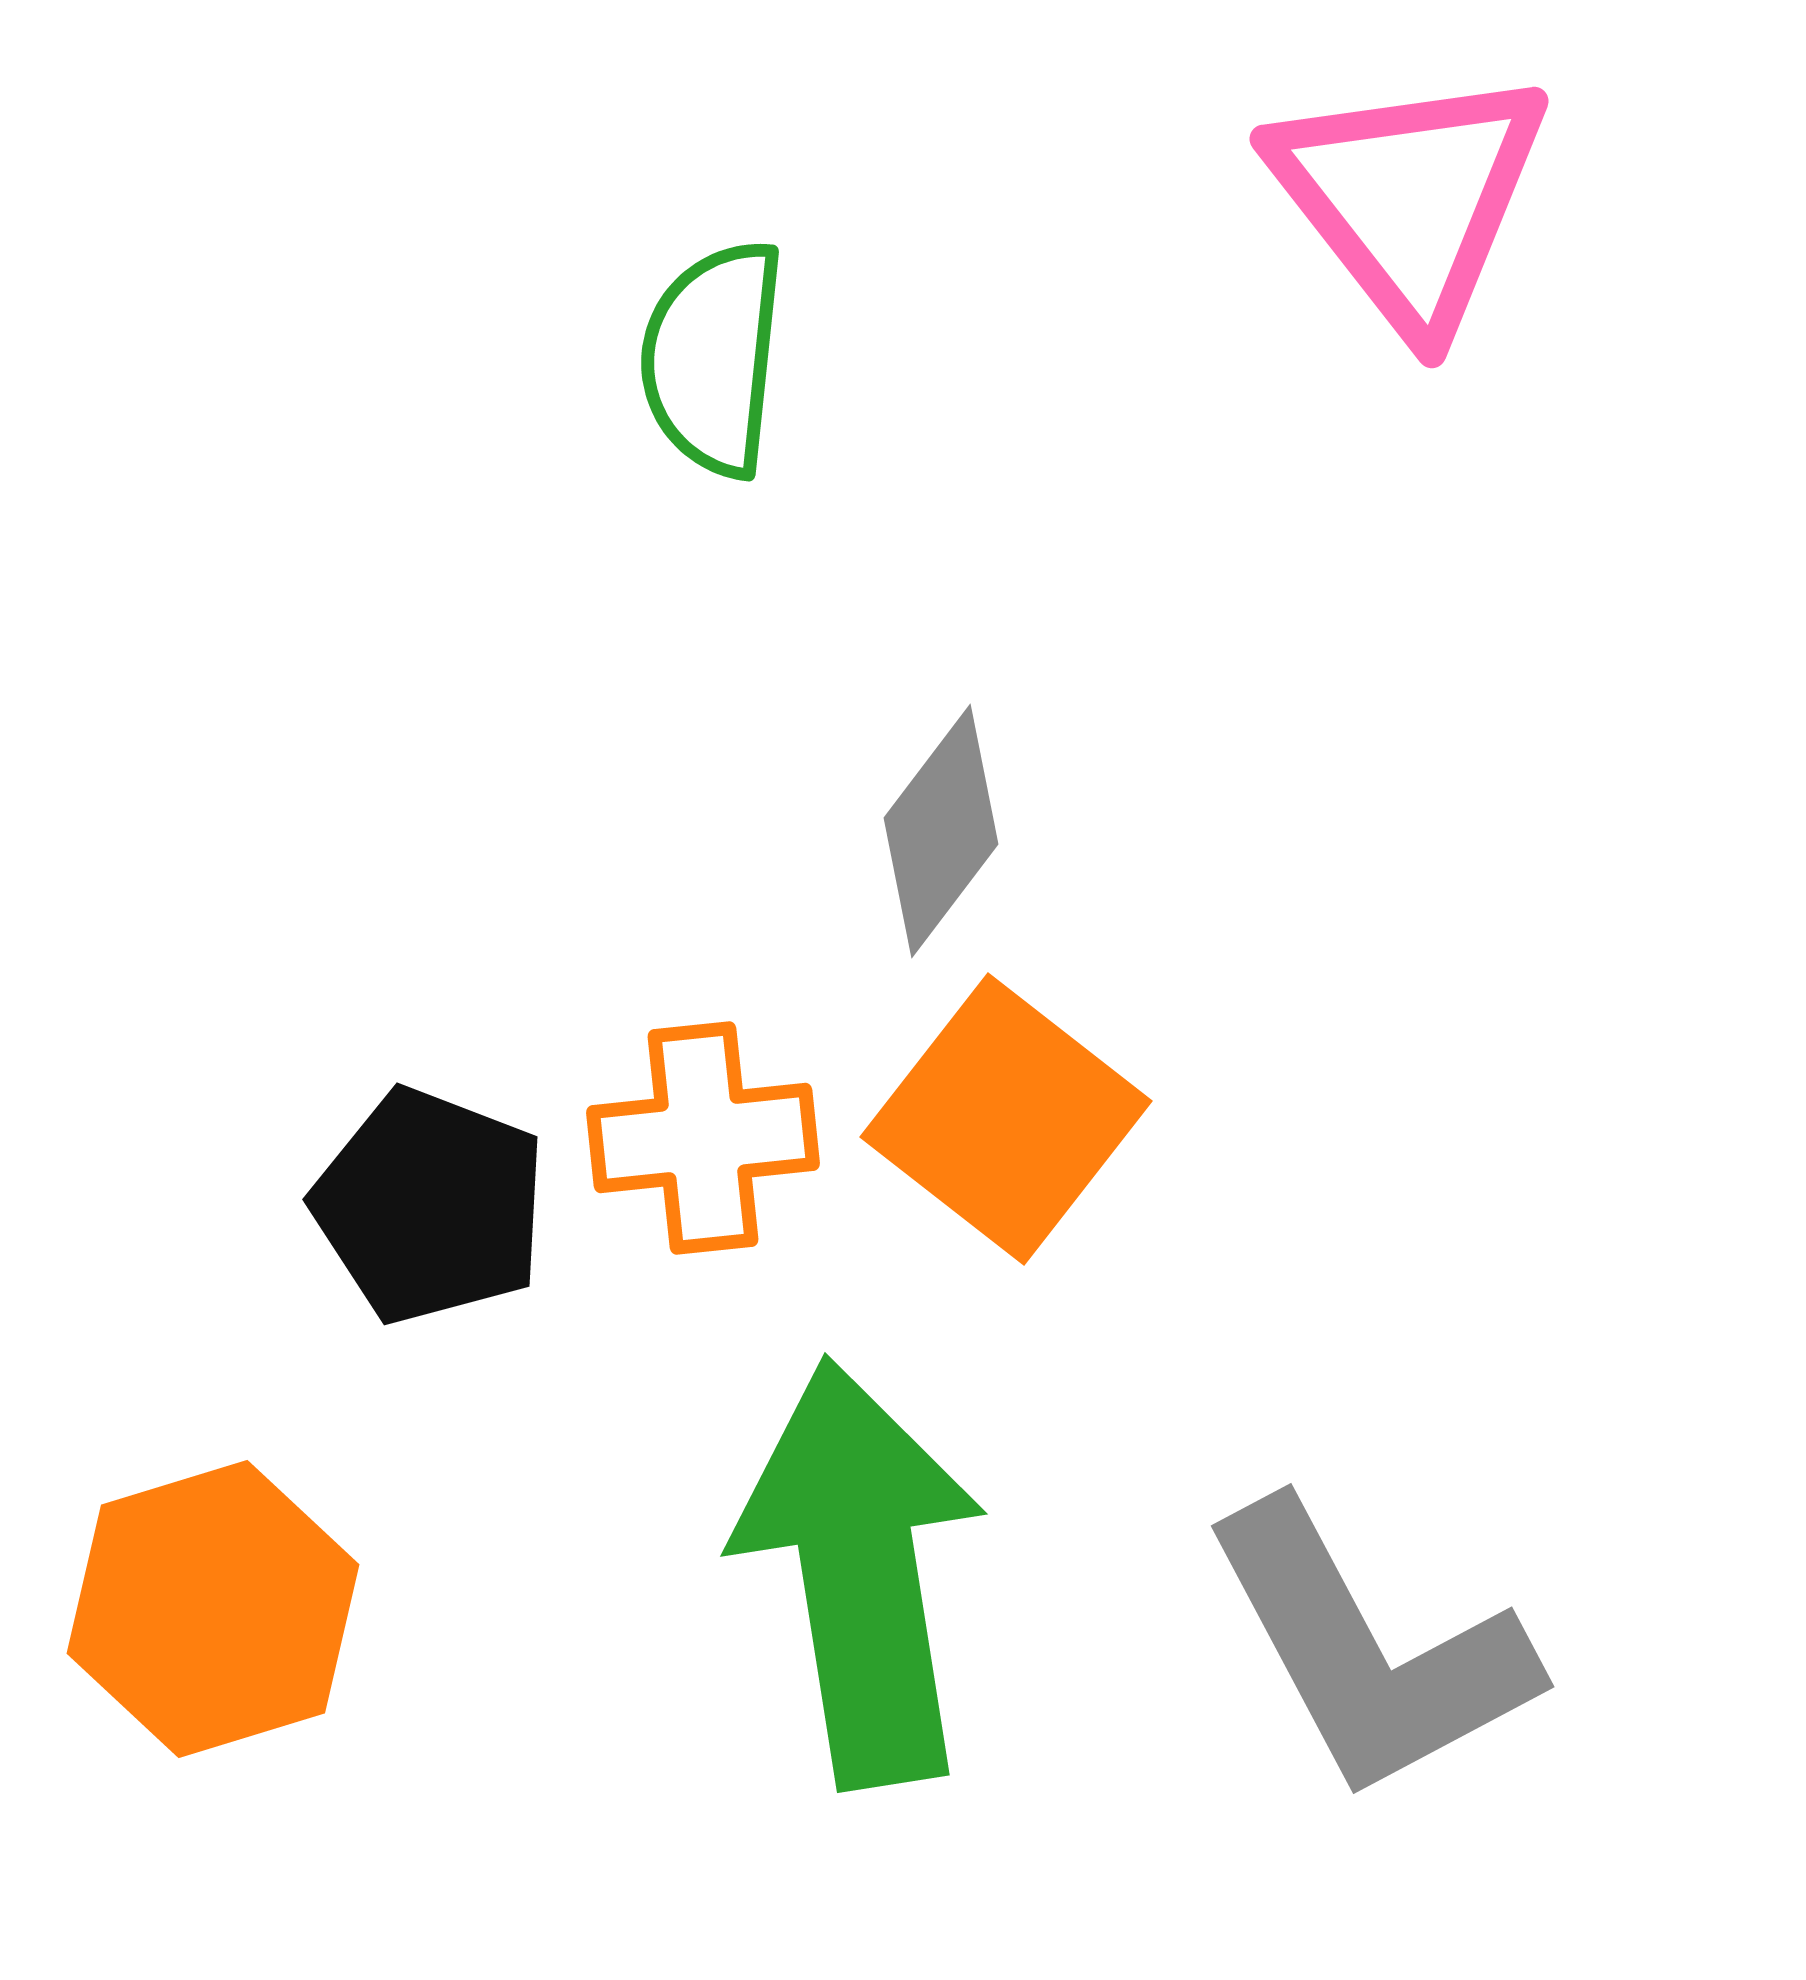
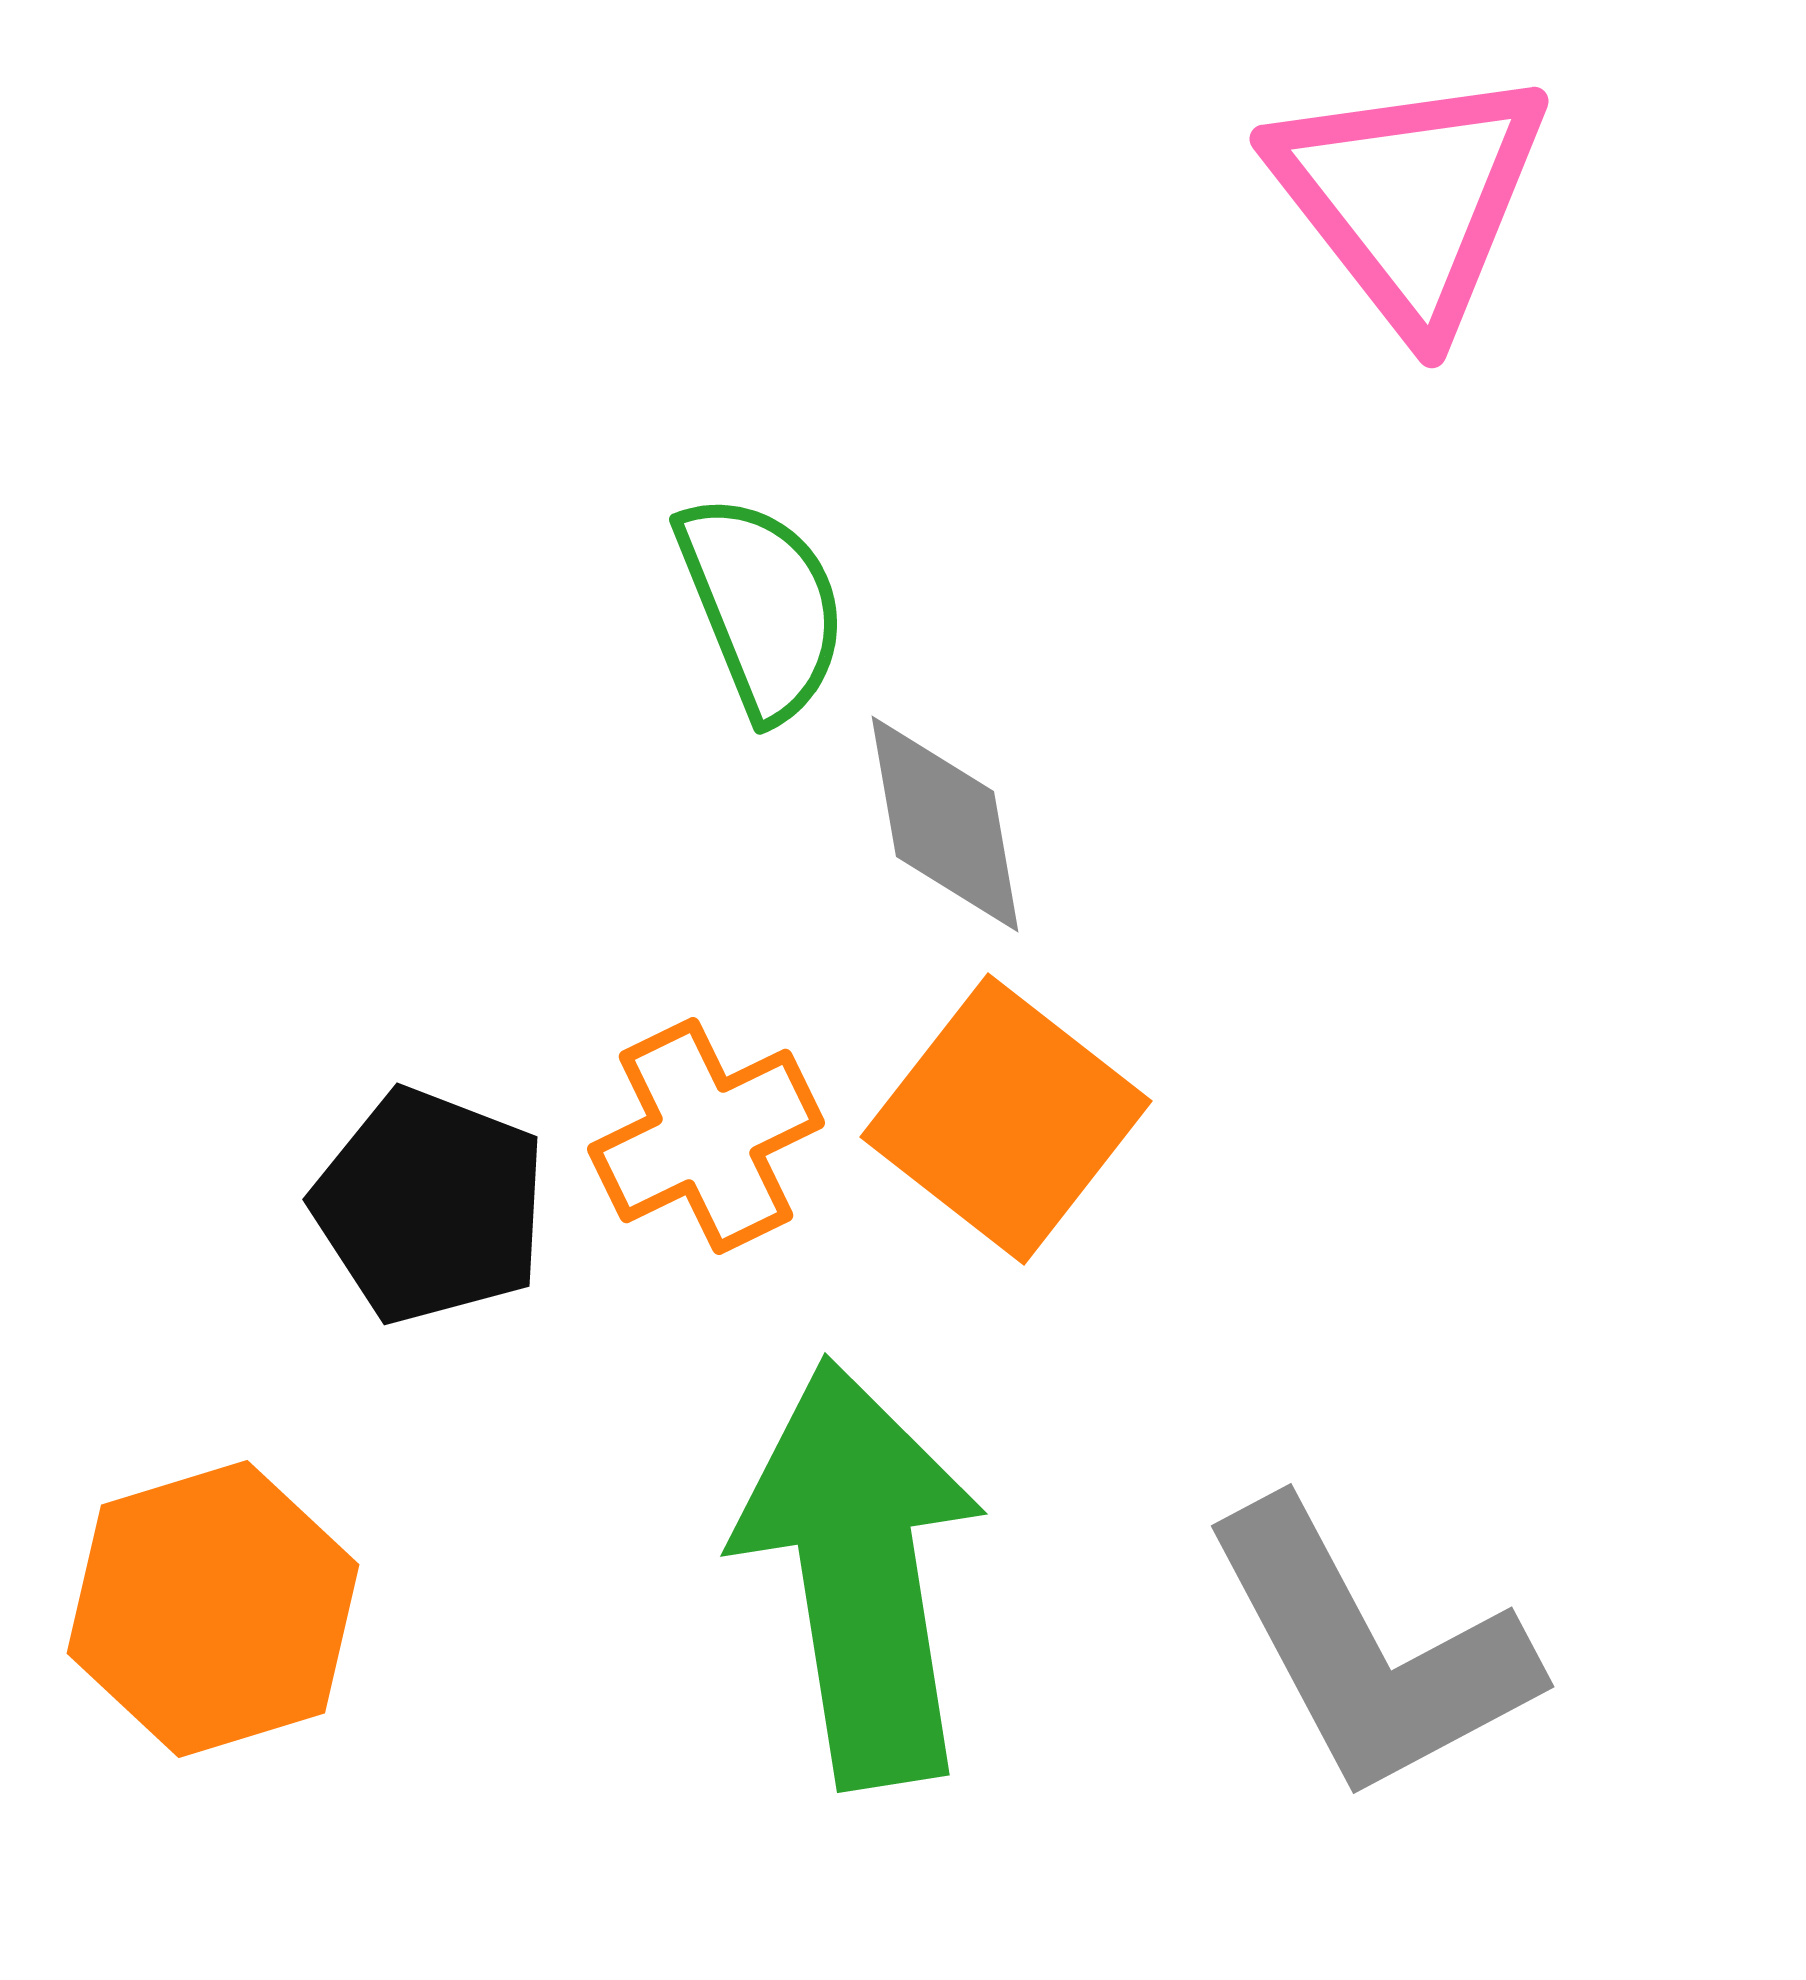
green semicircle: moved 49 px right, 248 px down; rotated 152 degrees clockwise
gray diamond: moved 4 px right, 7 px up; rotated 47 degrees counterclockwise
orange cross: moved 3 px right, 2 px up; rotated 20 degrees counterclockwise
